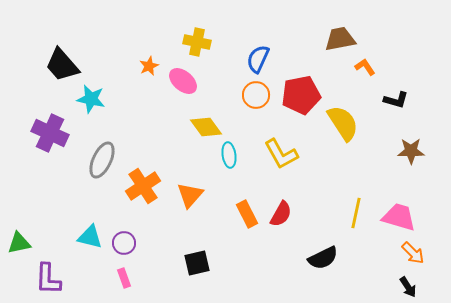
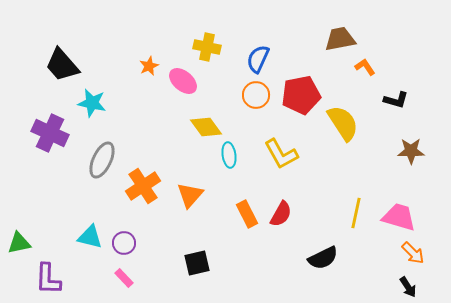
yellow cross: moved 10 px right, 5 px down
cyan star: moved 1 px right, 4 px down
pink rectangle: rotated 24 degrees counterclockwise
